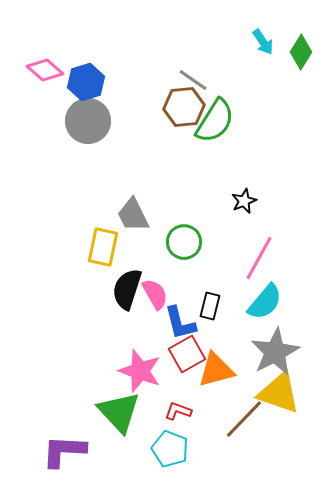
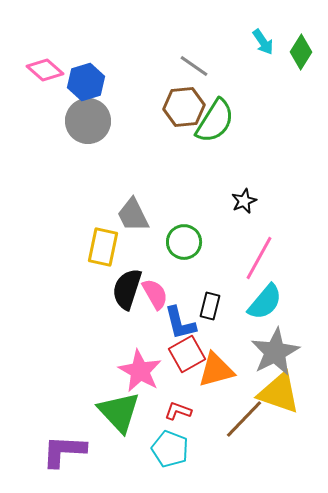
gray line: moved 1 px right, 14 px up
pink star: rotated 9 degrees clockwise
